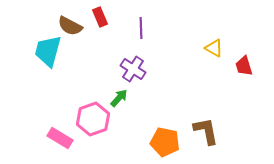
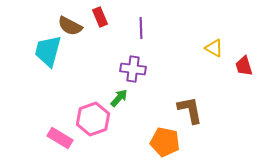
purple cross: rotated 25 degrees counterclockwise
brown L-shape: moved 16 px left, 21 px up
